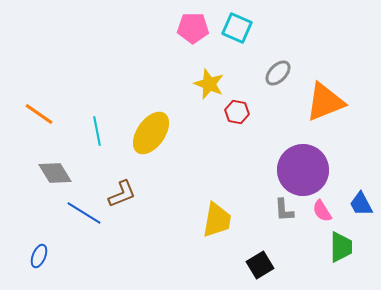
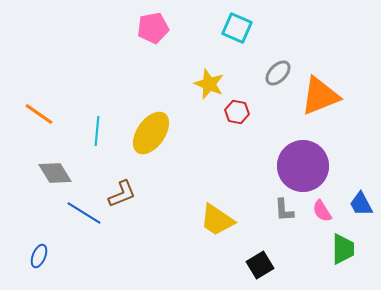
pink pentagon: moved 40 px left; rotated 12 degrees counterclockwise
orange triangle: moved 5 px left, 6 px up
cyan line: rotated 16 degrees clockwise
purple circle: moved 4 px up
yellow trapezoid: rotated 114 degrees clockwise
green trapezoid: moved 2 px right, 2 px down
